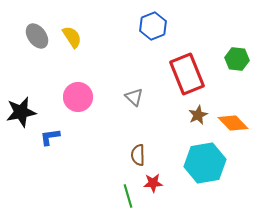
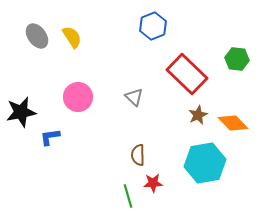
red rectangle: rotated 24 degrees counterclockwise
